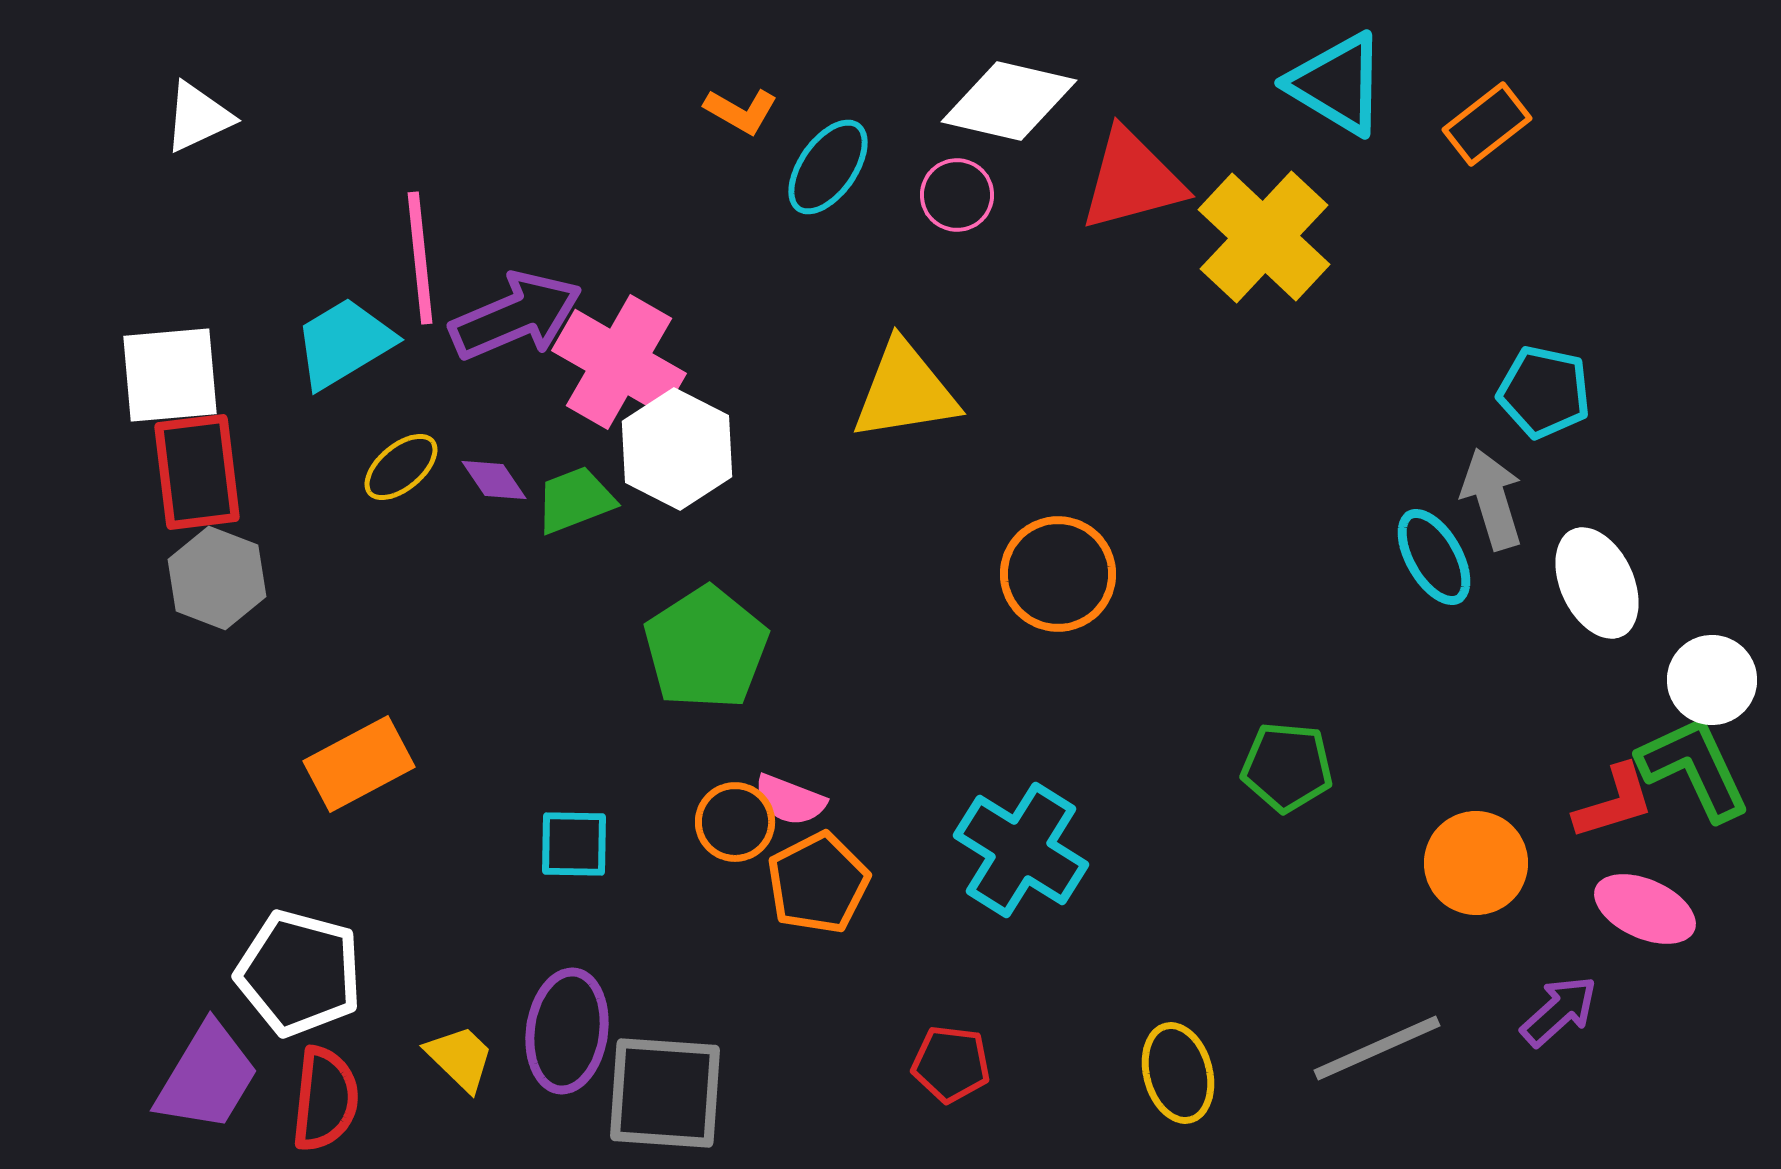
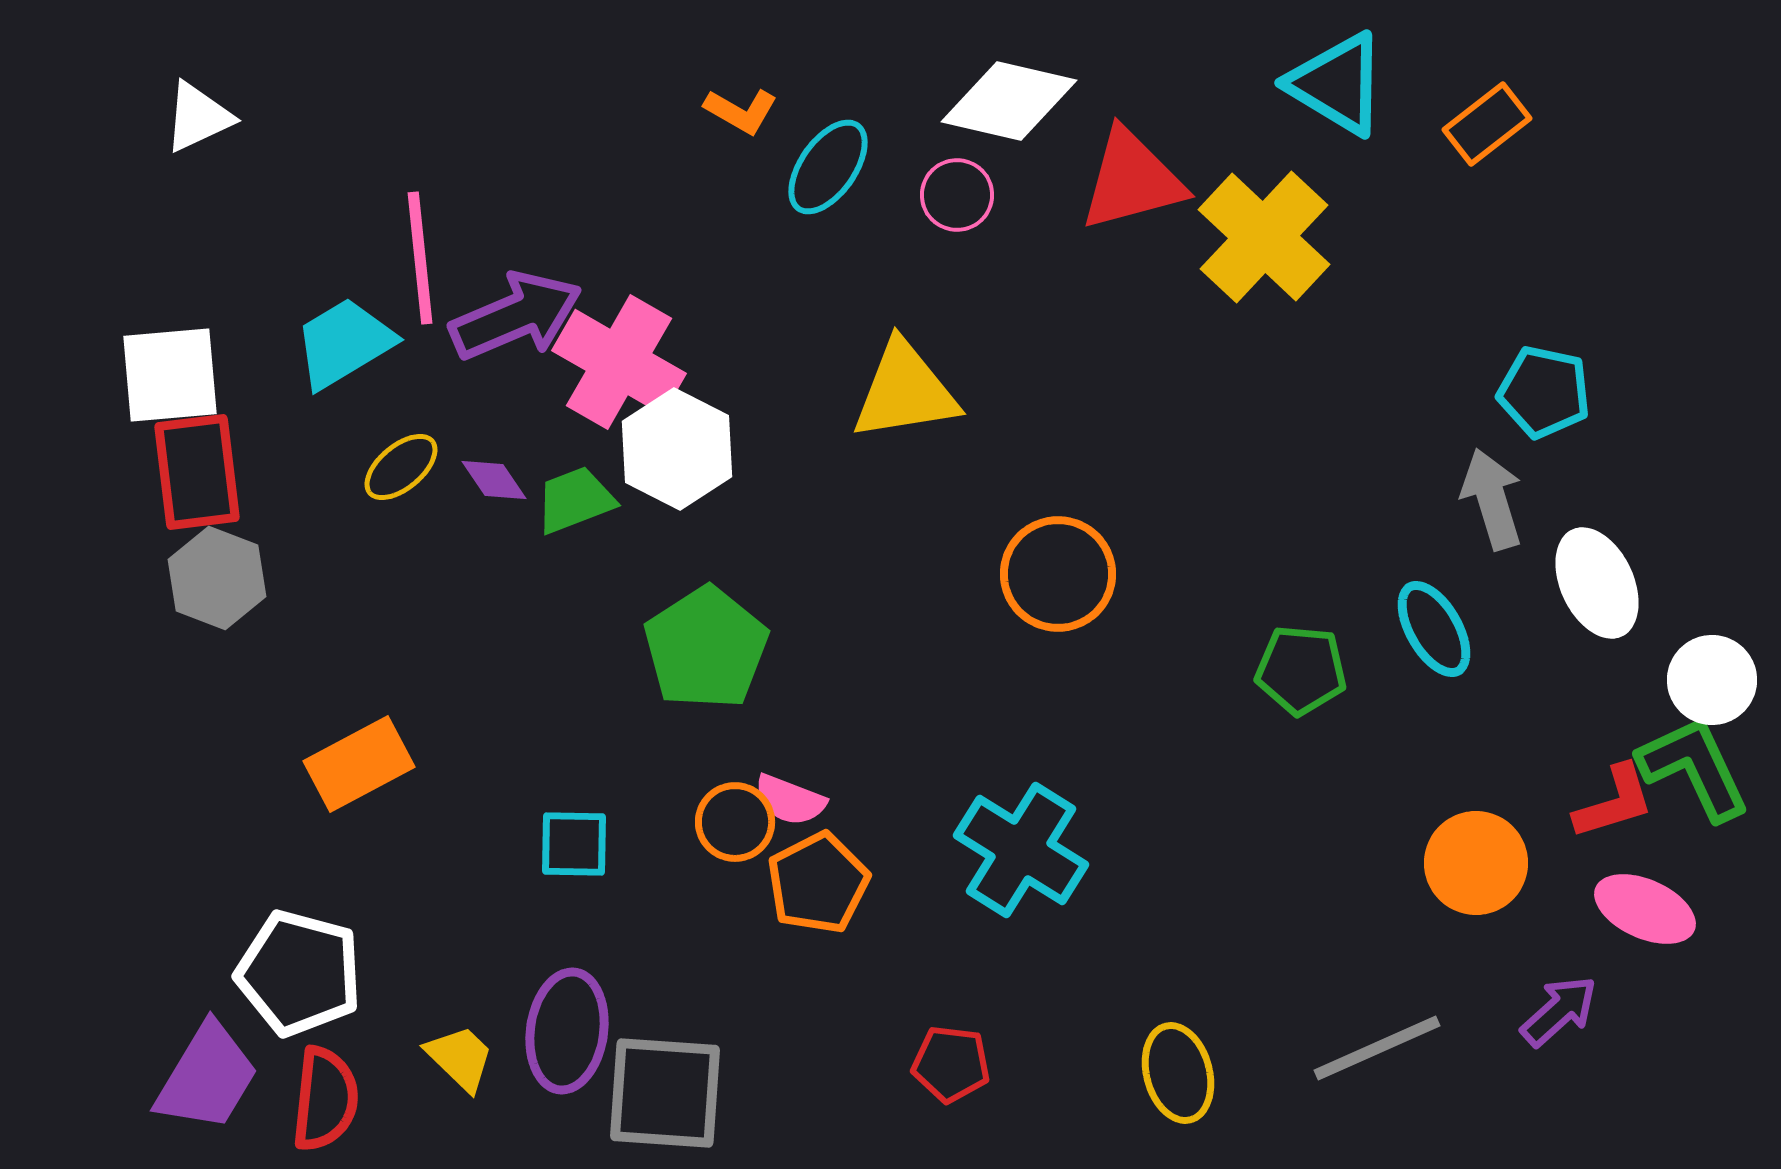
cyan ellipse at (1434, 557): moved 72 px down
green pentagon at (1287, 767): moved 14 px right, 97 px up
